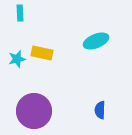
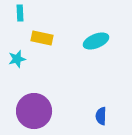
yellow rectangle: moved 15 px up
blue semicircle: moved 1 px right, 6 px down
